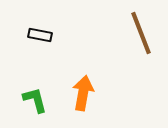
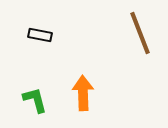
brown line: moved 1 px left
orange arrow: rotated 12 degrees counterclockwise
